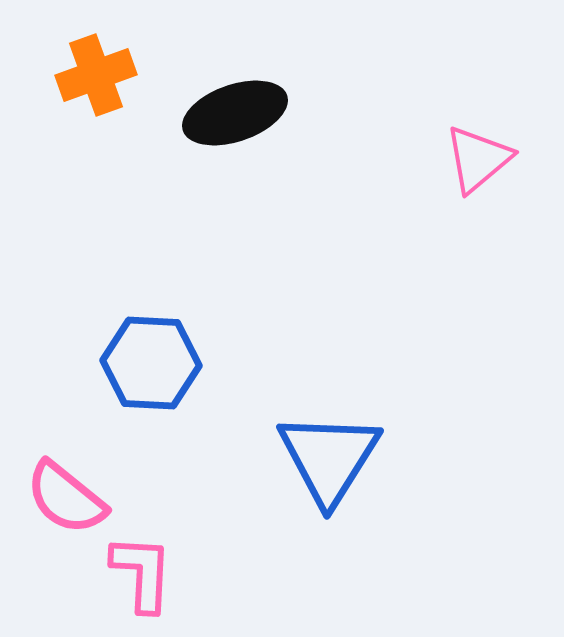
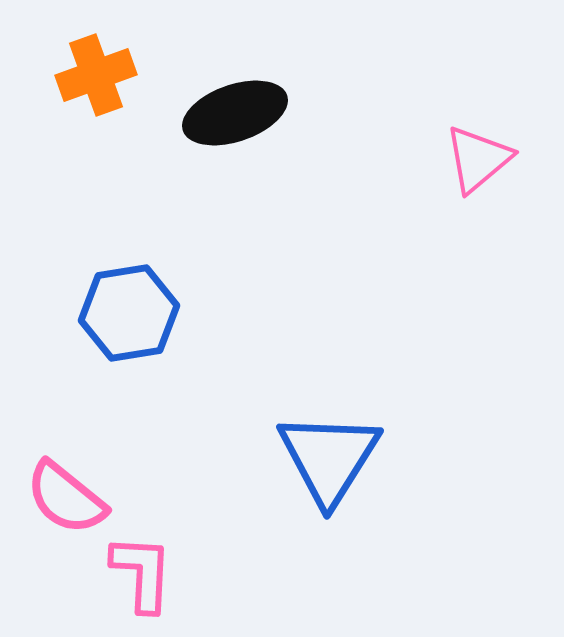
blue hexagon: moved 22 px left, 50 px up; rotated 12 degrees counterclockwise
